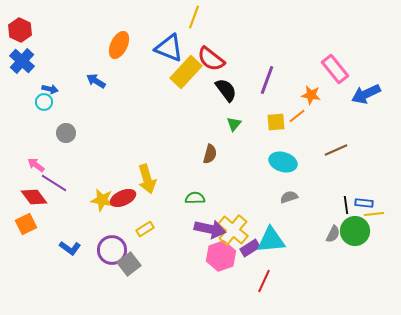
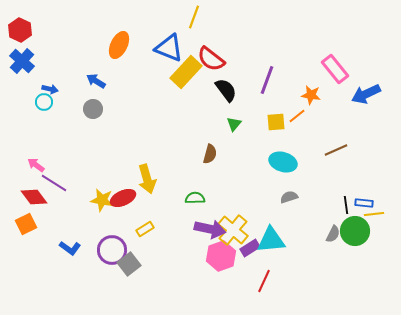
gray circle at (66, 133): moved 27 px right, 24 px up
